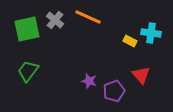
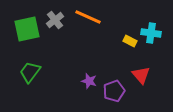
gray cross: rotated 12 degrees clockwise
green trapezoid: moved 2 px right, 1 px down
